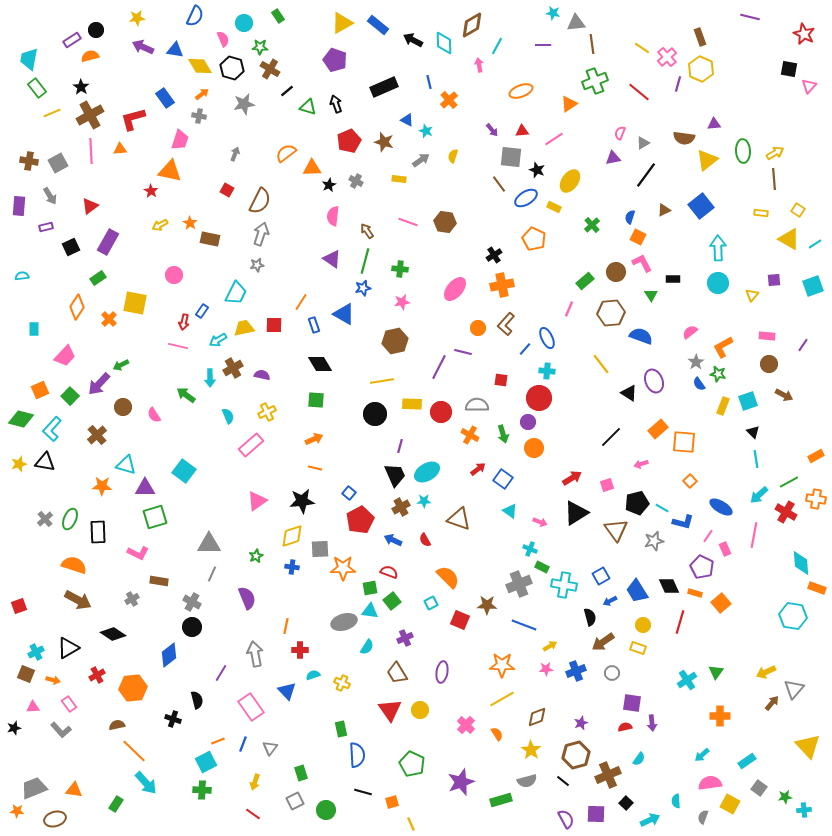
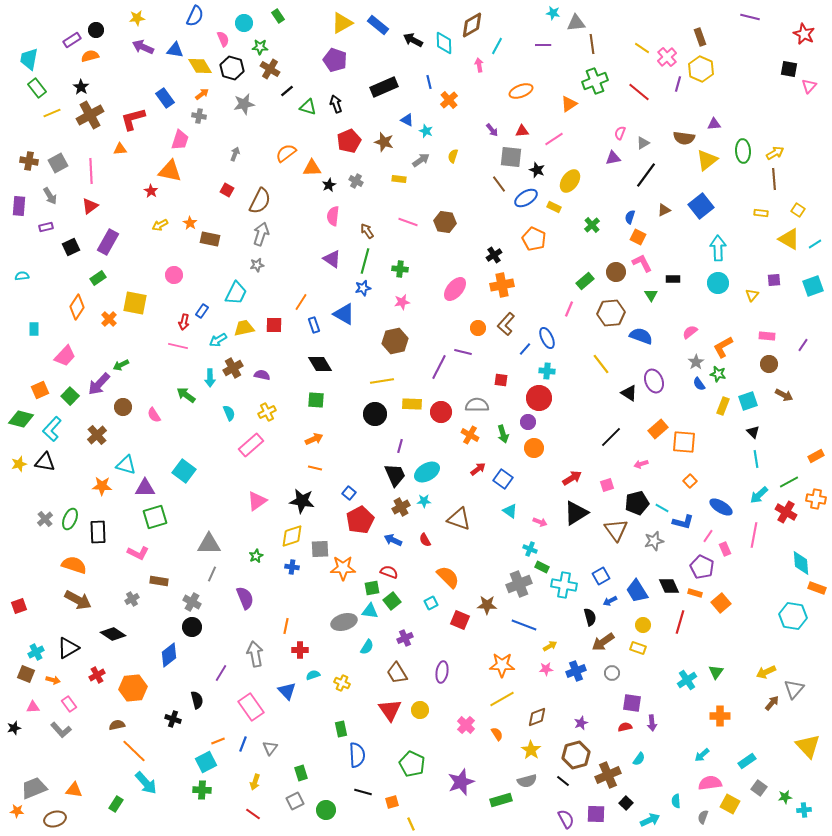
pink line at (91, 151): moved 20 px down
cyan semicircle at (228, 416): moved 1 px right, 3 px up
black star at (302, 501): rotated 15 degrees clockwise
green square at (370, 588): moved 2 px right
purple semicircle at (247, 598): moved 2 px left
